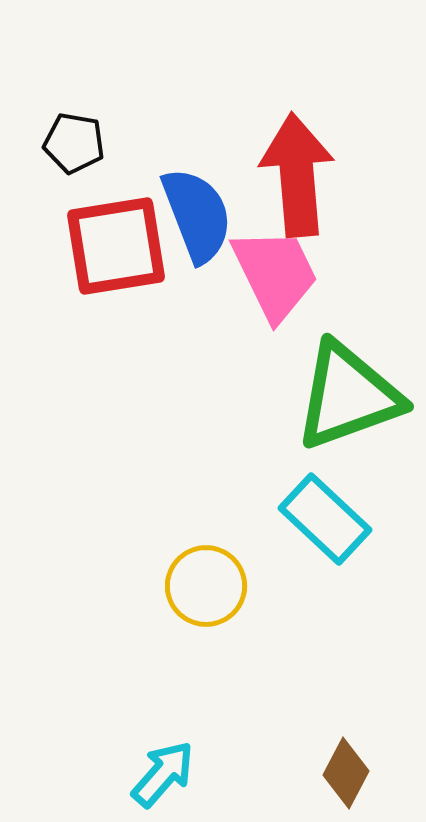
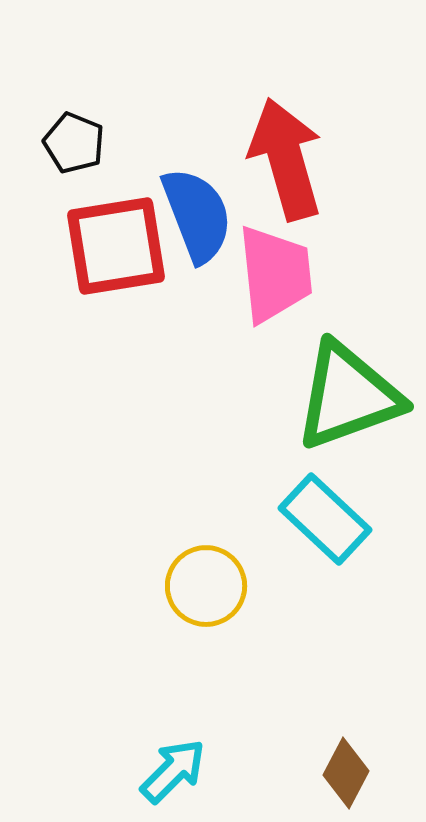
black pentagon: rotated 12 degrees clockwise
red arrow: moved 11 px left, 16 px up; rotated 11 degrees counterclockwise
pink trapezoid: rotated 20 degrees clockwise
cyan arrow: moved 10 px right, 3 px up; rotated 4 degrees clockwise
